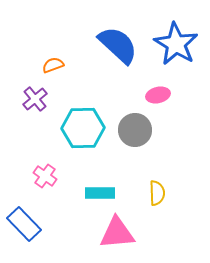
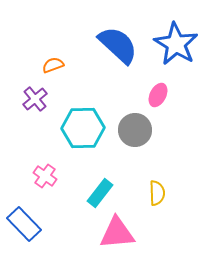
pink ellipse: rotated 50 degrees counterclockwise
cyan rectangle: rotated 52 degrees counterclockwise
